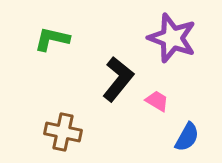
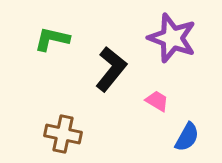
black L-shape: moved 7 px left, 10 px up
brown cross: moved 2 px down
